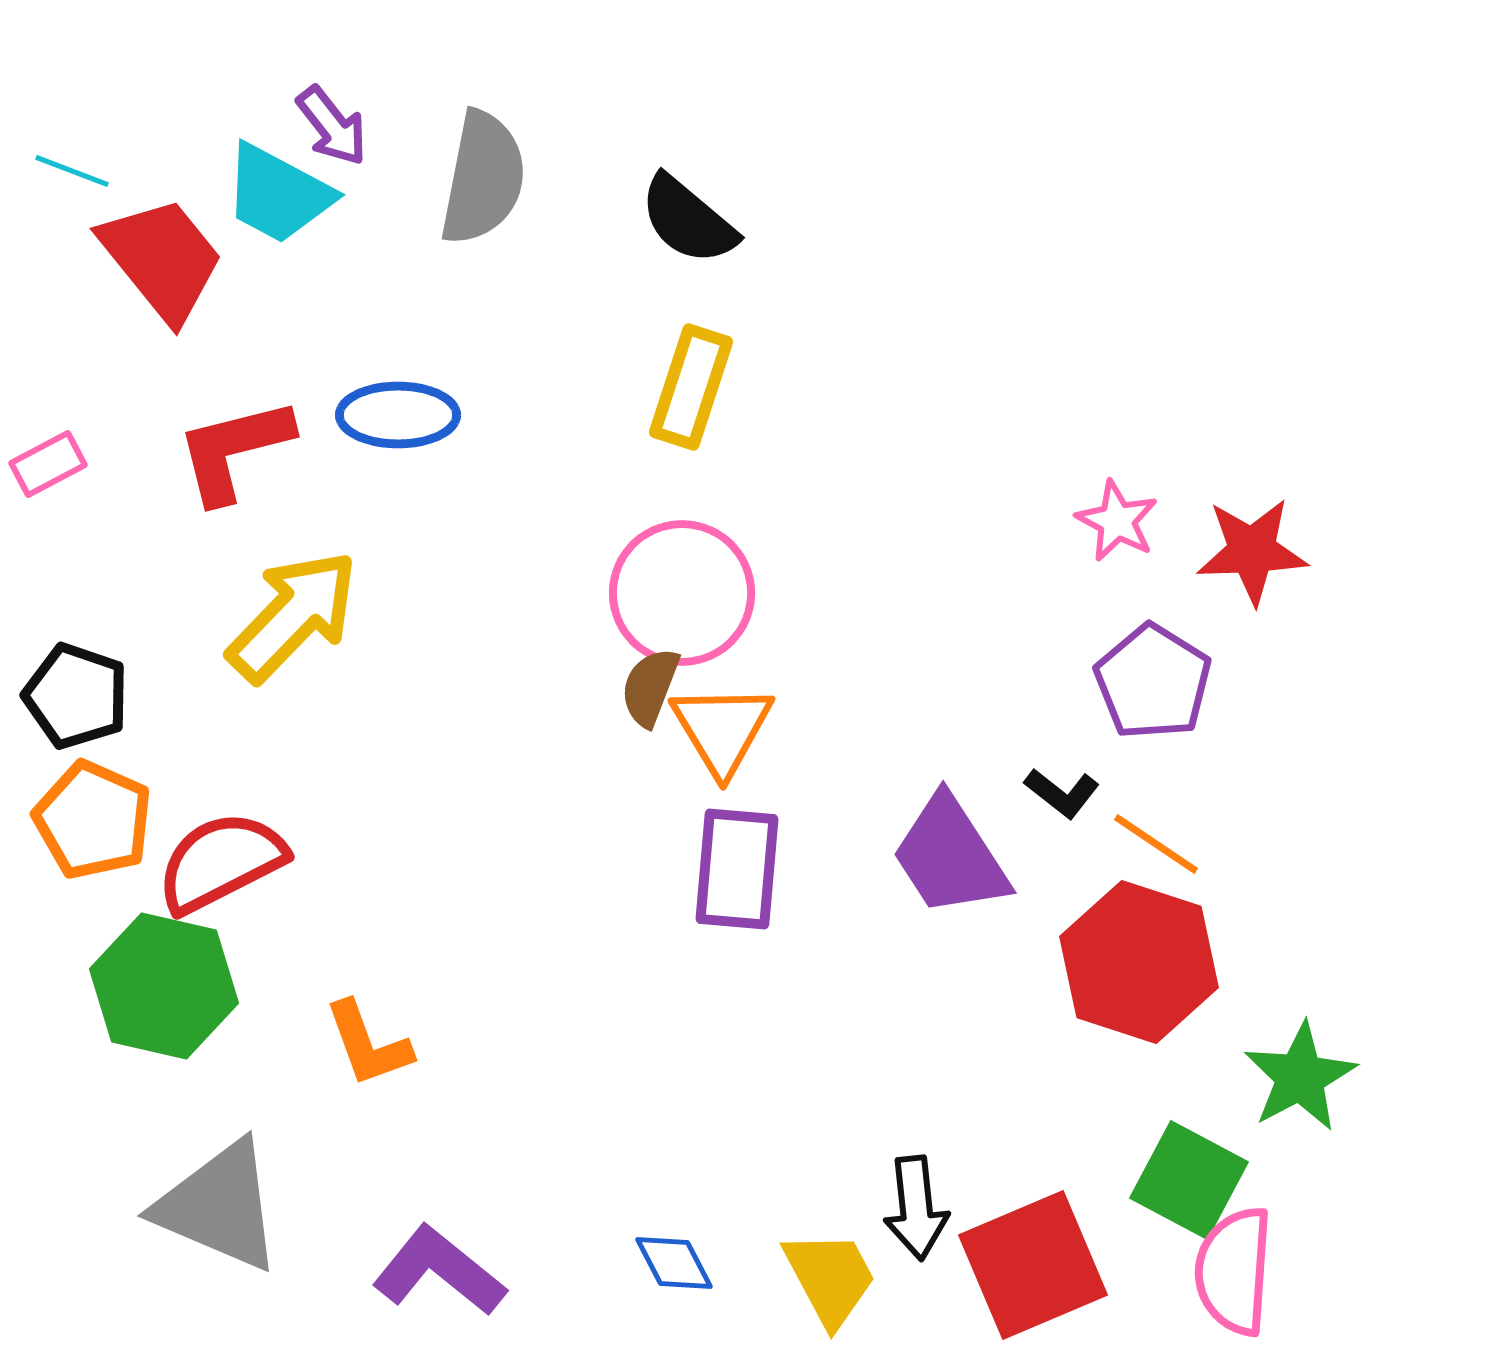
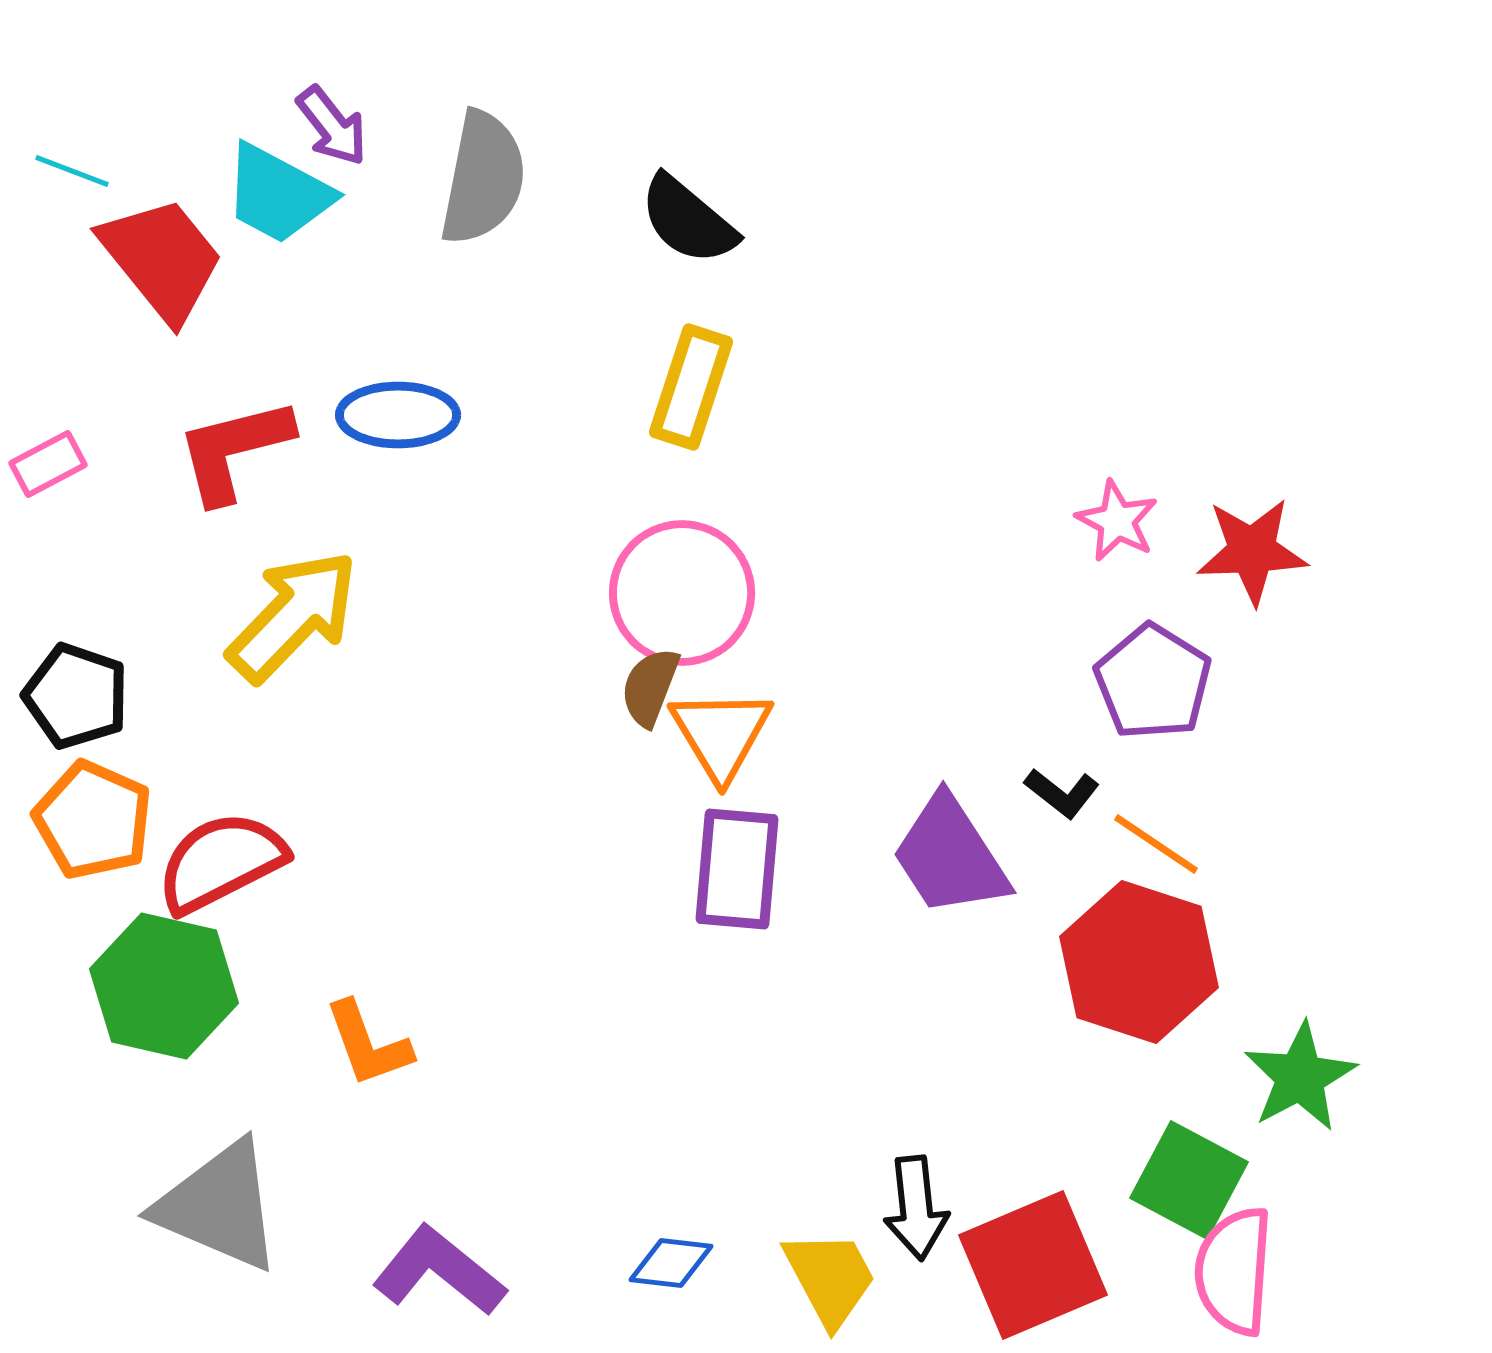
orange triangle: moved 1 px left, 5 px down
blue diamond: moved 3 px left; rotated 56 degrees counterclockwise
